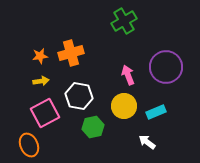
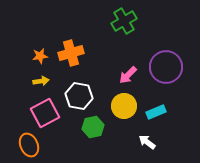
pink arrow: rotated 114 degrees counterclockwise
